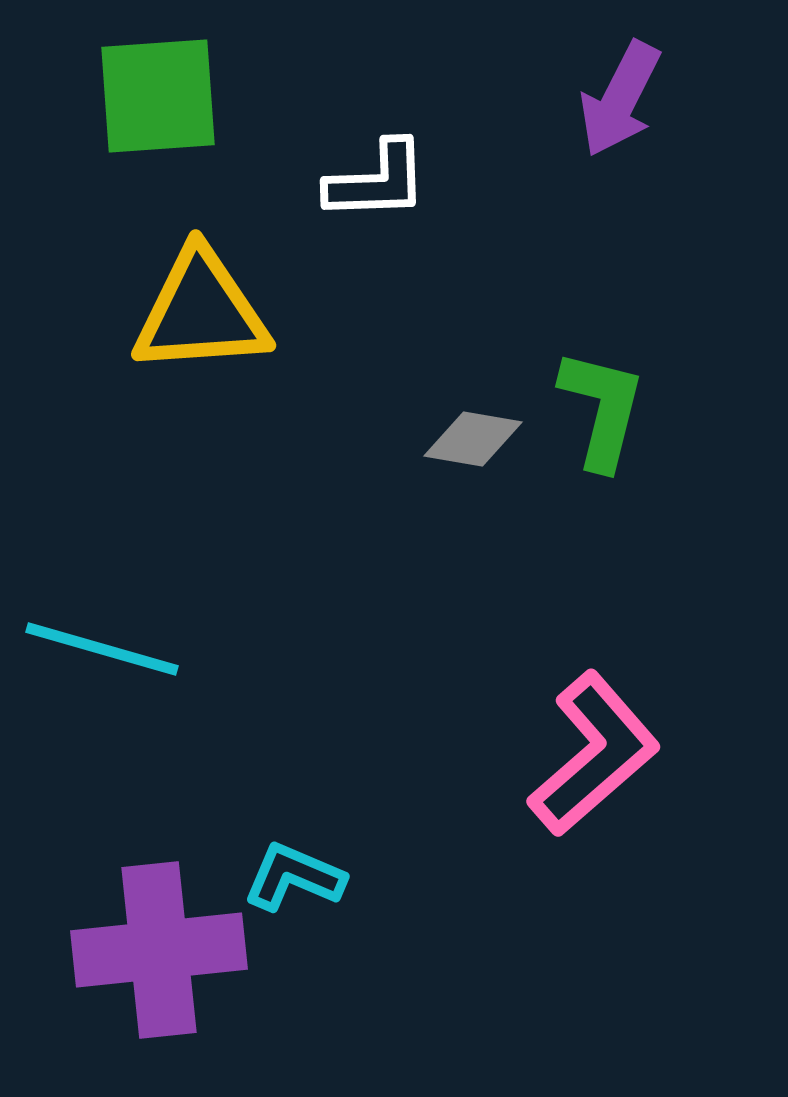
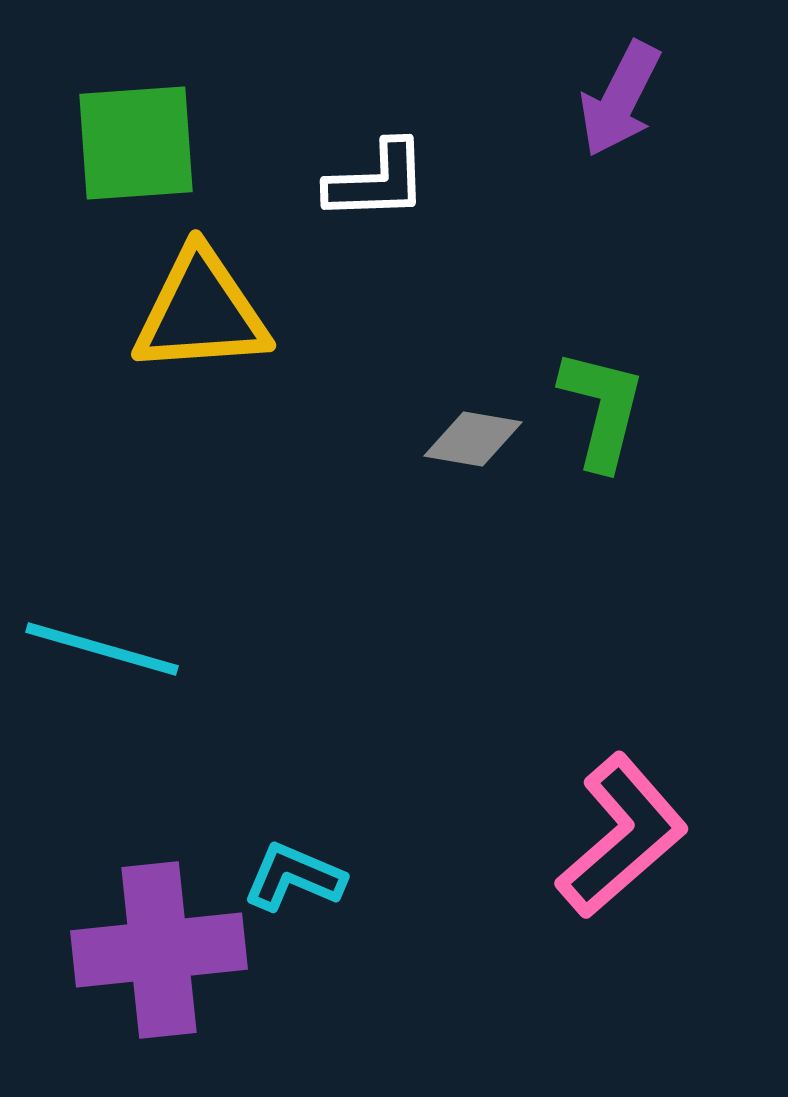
green square: moved 22 px left, 47 px down
pink L-shape: moved 28 px right, 82 px down
